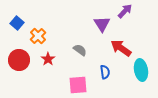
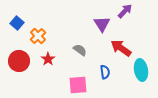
red circle: moved 1 px down
